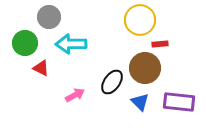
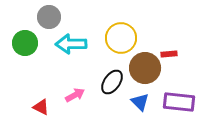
yellow circle: moved 19 px left, 18 px down
red rectangle: moved 9 px right, 10 px down
red triangle: moved 39 px down
